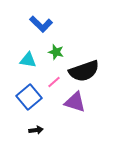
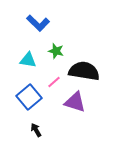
blue L-shape: moved 3 px left, 1 px up
green star: moved 1 px up
black semicircle: rotated 152 degrees counterclockwise
black arrow: rotated 112 degrees counterclockwise
